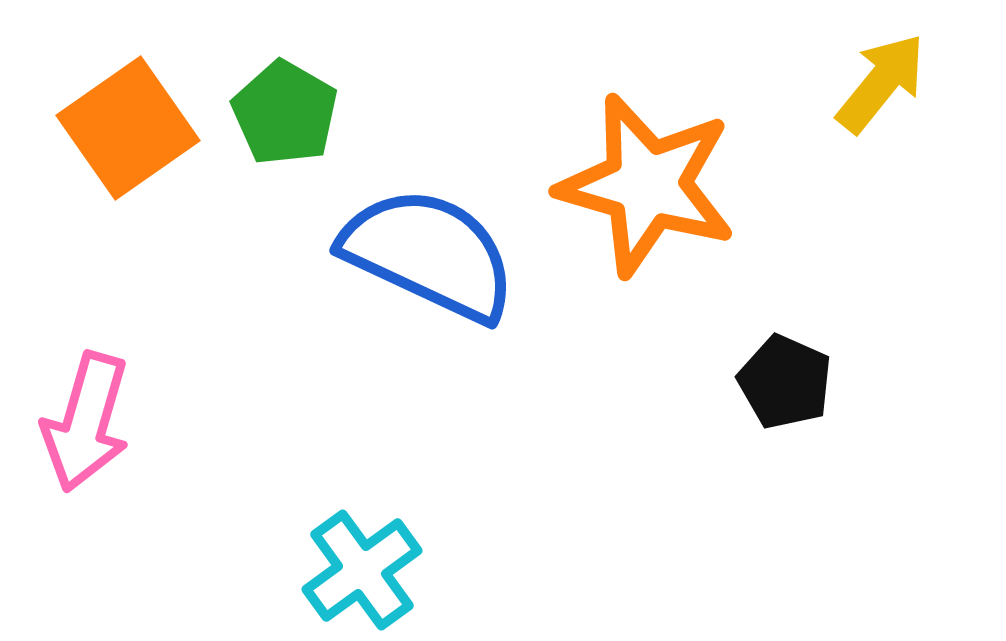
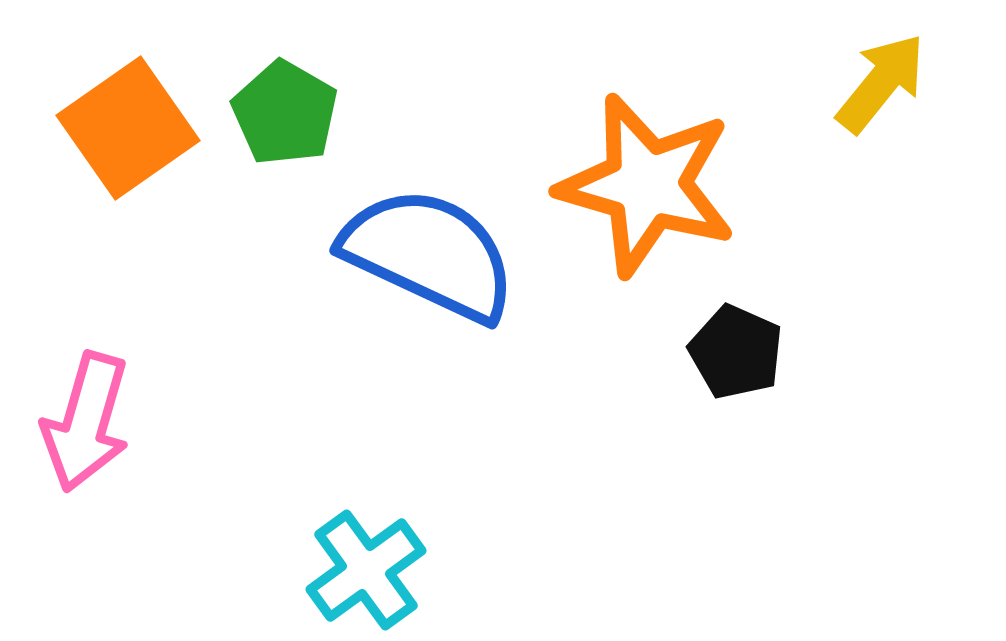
black pentagon: moved 49 px left, 30 px up
cyan cross: moved 4 px right
